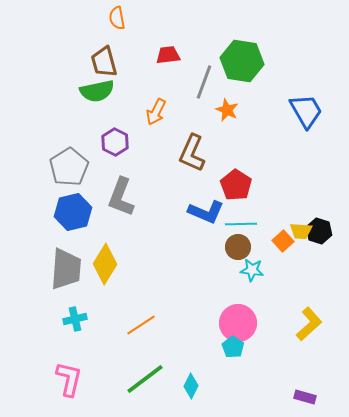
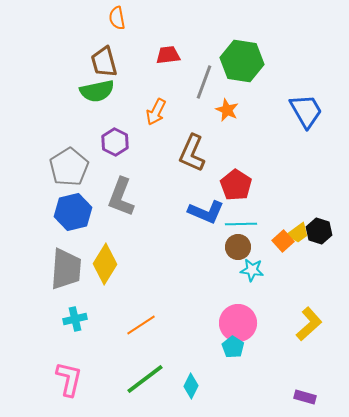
yellow trapezoid: moved 3 px left, 2 px down; rotated 40 degrees counterclockwise
